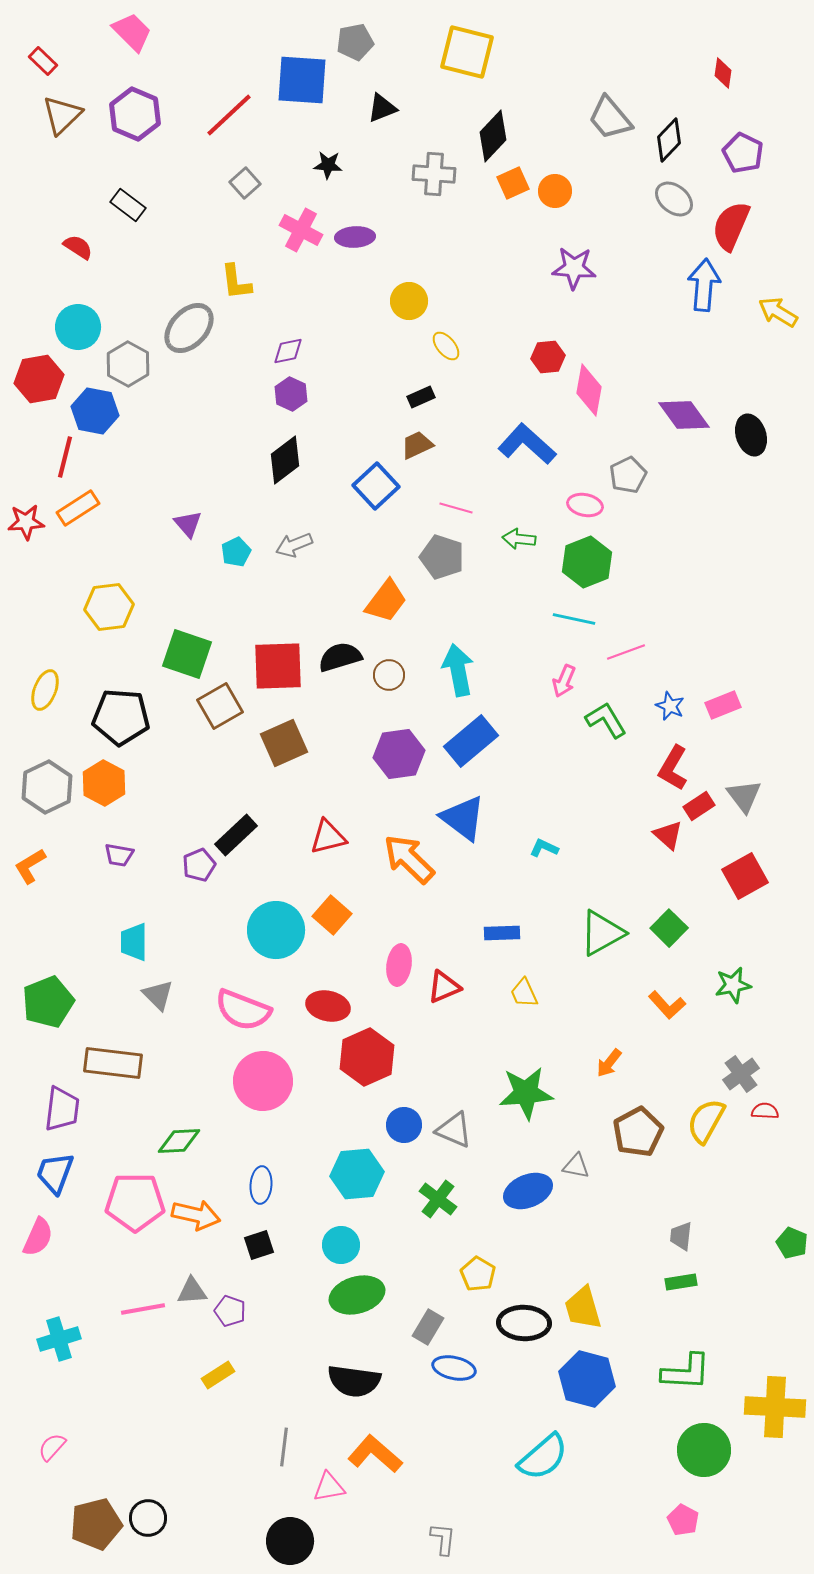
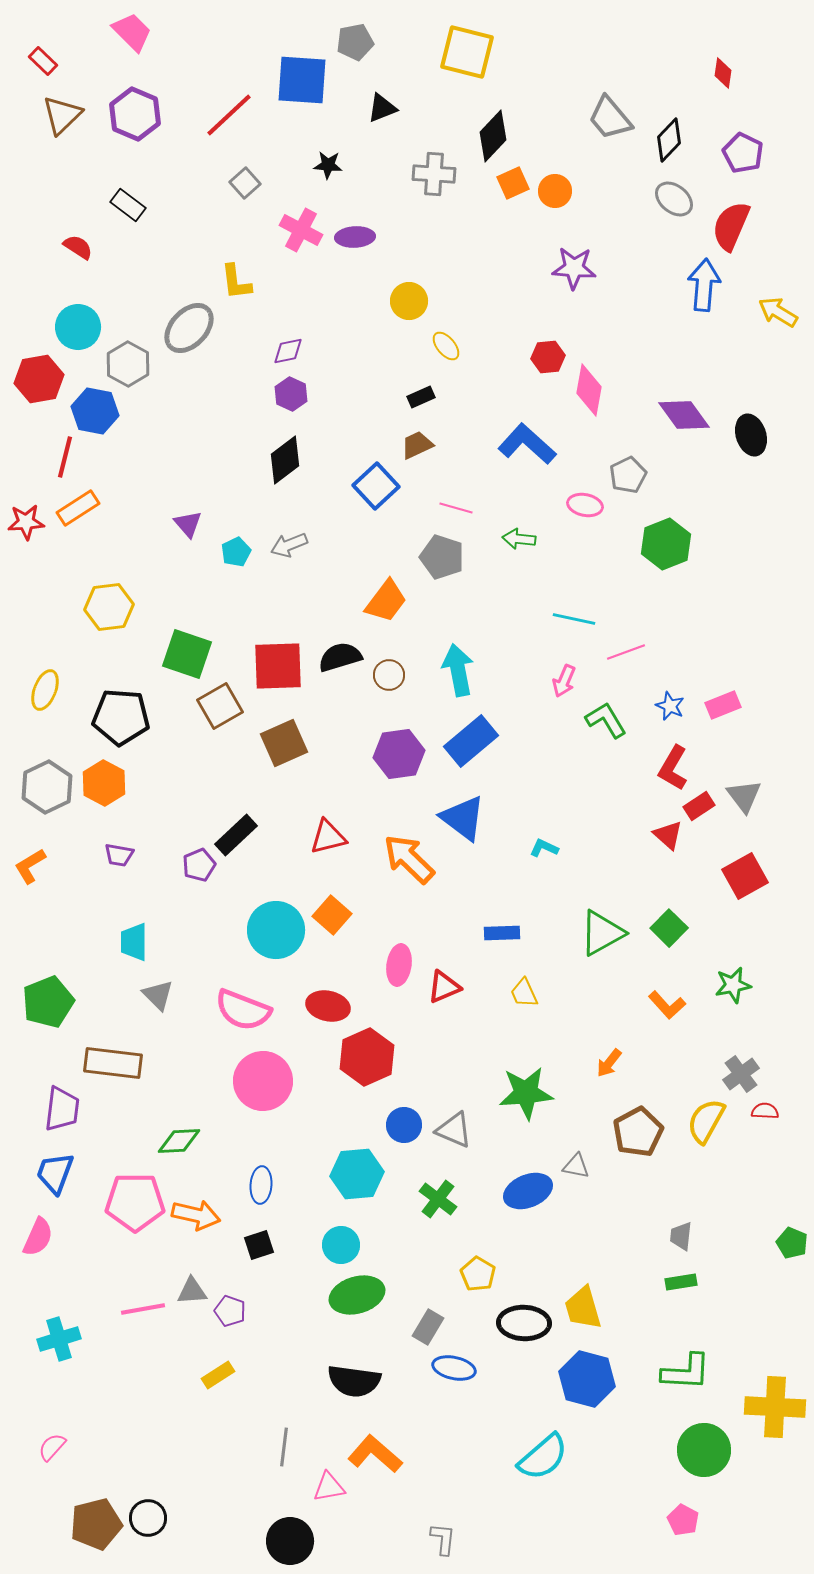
gray arrow at (294, 545): moved 5 px left
green hexagon at (587, 562): moved 79 px right, 18 px up
